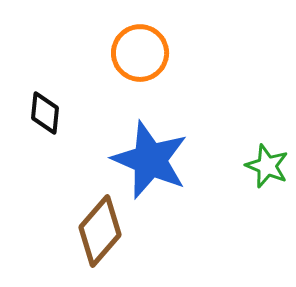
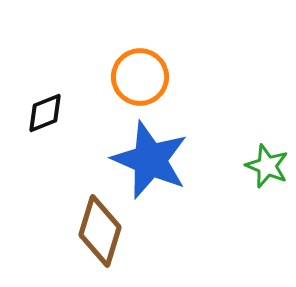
orange circle: moved 24 px down
black diamond: rotated 63 degrees clockwise
brown diamond: rotated 24 degrees counterclockwise
